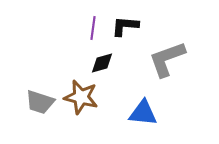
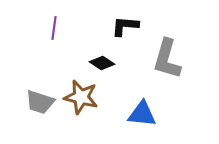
purple line: moved 39 px left
gray L-shape: rotated 54 degrees counterclockwise
black diamond: rotated 50 degrees clockwise
blue triangle: moved 1 px left, 1 px down
